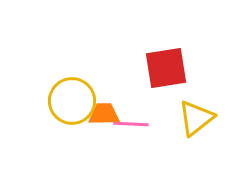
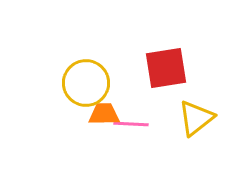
yellow circle: moved 14 px right, 18 px up
